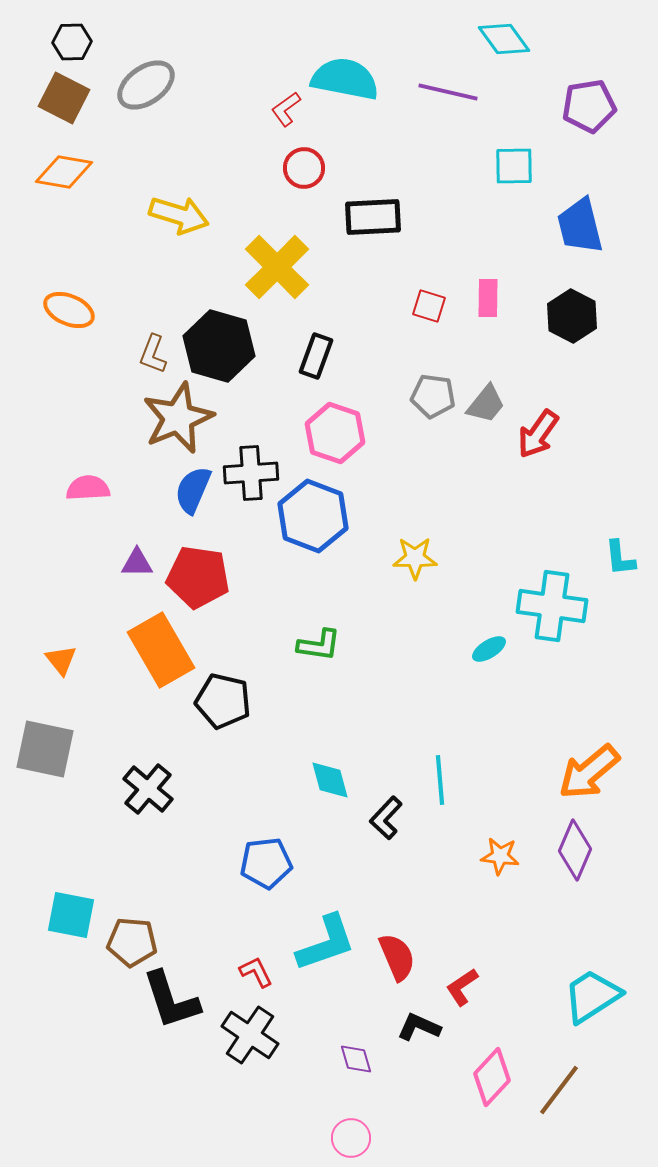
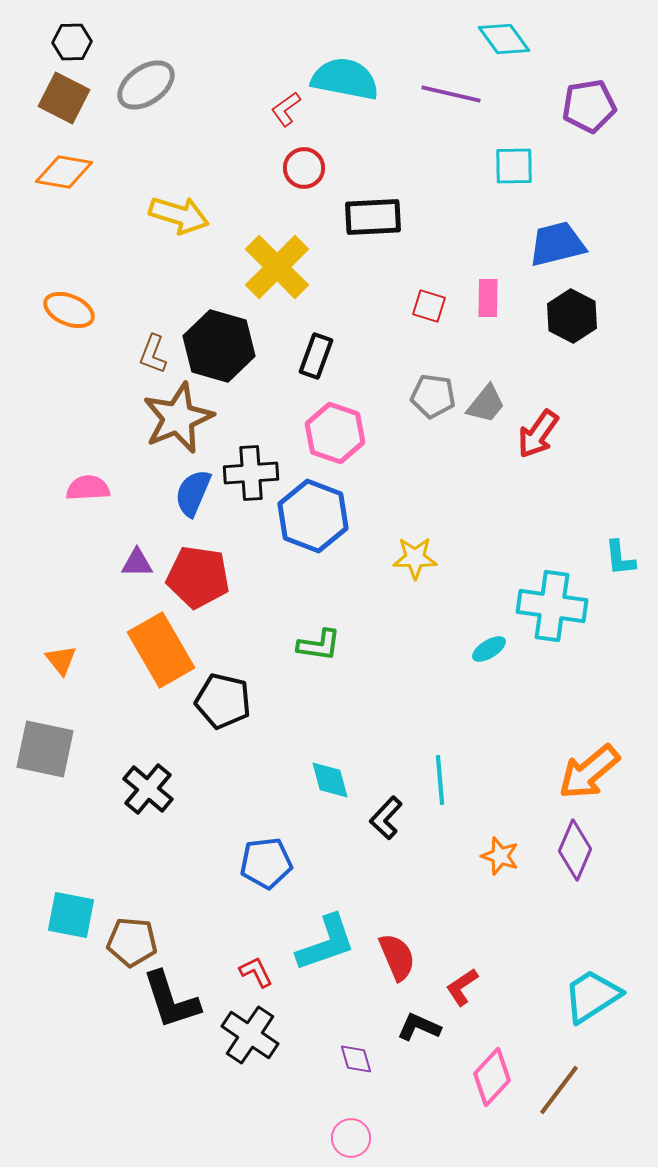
purple line at (448, 92): moved 3 px right, 2 px down
blue trapezoid at (580, 226): moved 23 px left, 18 px down; rotated 90 degrees clockwise
blue semicircle at (193, 490): moved 3 px down
orange star at (500, 856): rotated 12 degrees clockwise
